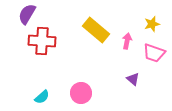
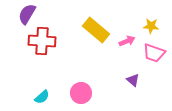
yellow star: moved 1 px left, 2 px down; rotated 21 degrees clockwise
pink arrow: rotated 56 degrees clockwise
purple triangle: moved 1 px down
